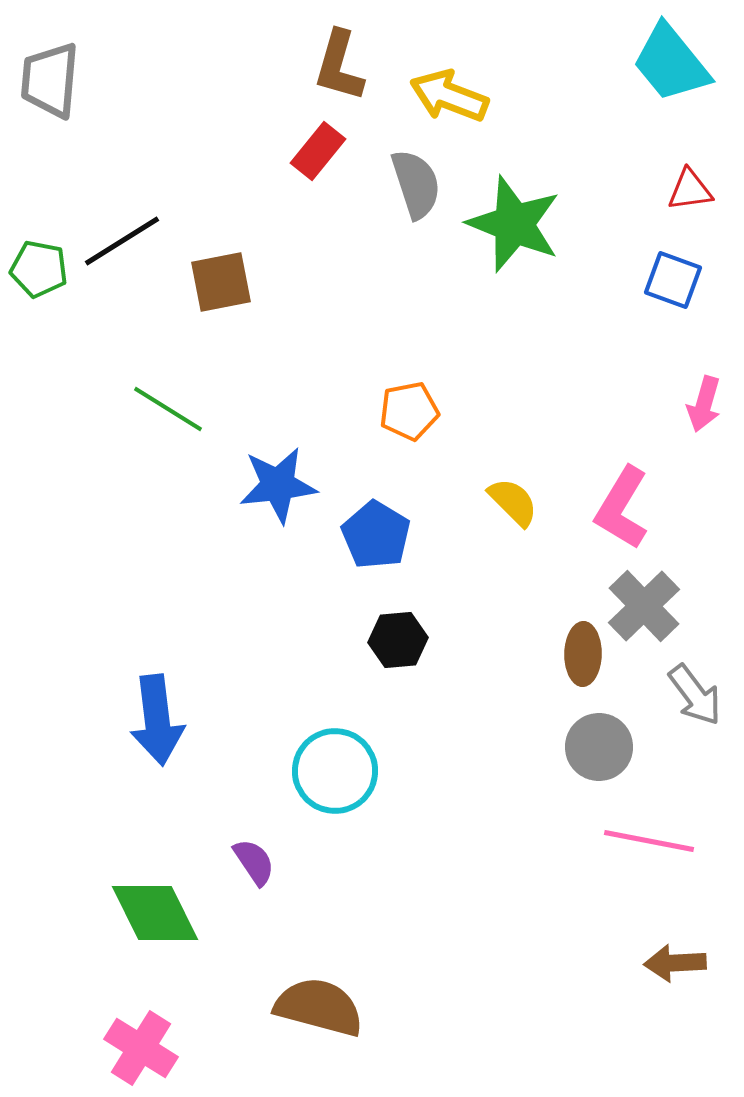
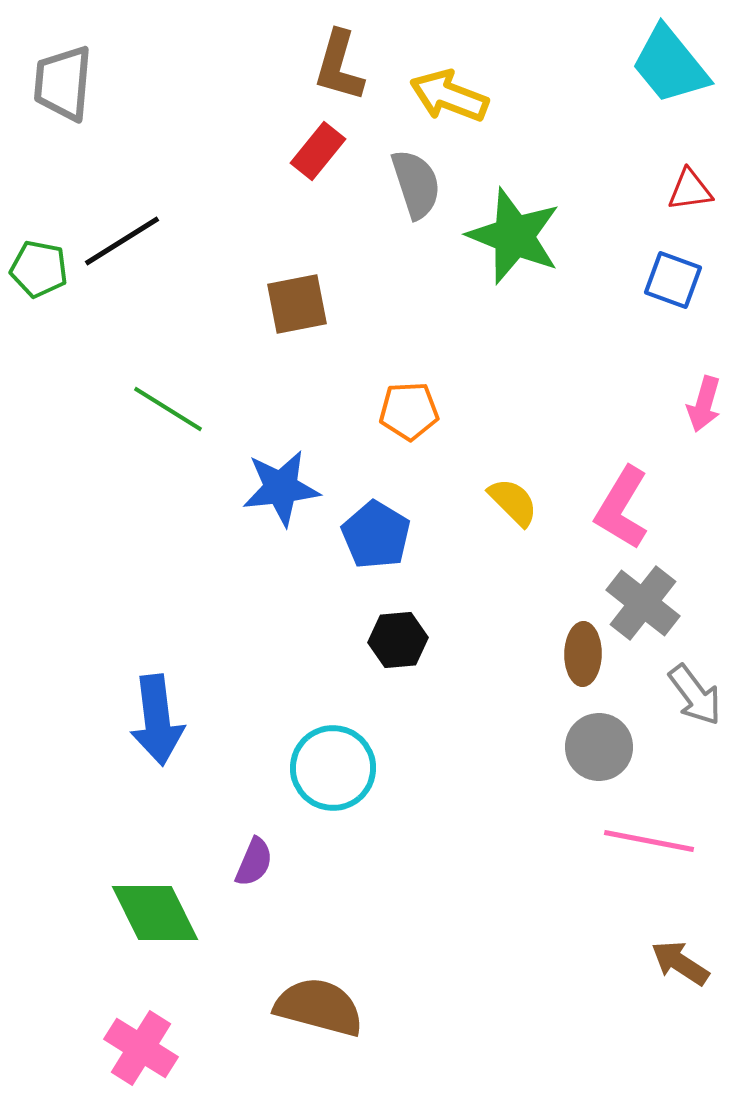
cyan trapezoid: moved 1 px left, 2 px down
gray trapezoid: moved 13 px right, 3 px down
green star: moved 12 px down
brown square: moved 76 px right, 22 px down
orange pentagon: rotated 8 degrees clockwise
blue star: moved 3 px right, 3 px down
gray cross: moved 1 px left, 3 px up; rotated 8 degrees counterclockwise
cyan circle: moved 2 px left, 3 px up
purple semicircle: rotated 57 degrees clockwise
brown arrow: moved 5 px right; rotated 36 degrees clockwise
